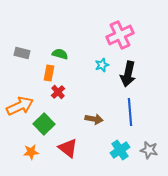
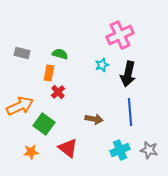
green square: rotated 10 degrees counterclockwise
cyan cross: rotated 12 degrees clockwise
